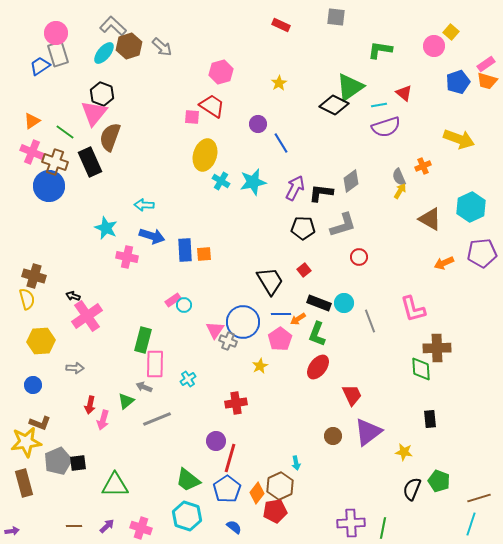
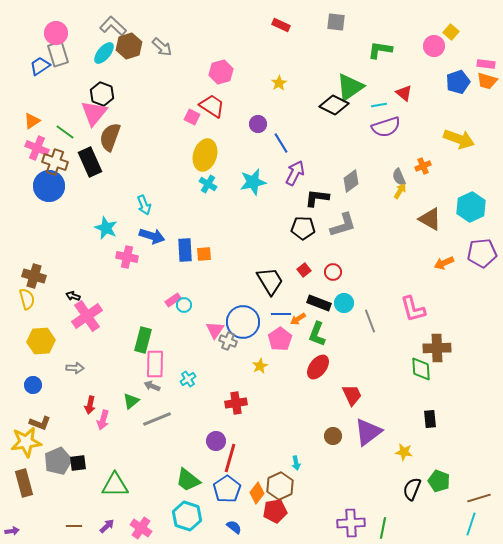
gray square at (336, 17): moved 5 px down
pink rectangle at (486, 64): rotated 42 degrees clockwise
pink square at (192, 117): rotated 21 degrees clockwise
pink cross at (32, 152): moved 5 px right, 4 px up
cyan cross at (221, 181): moved 13 px left, 3 px down
purple arrow at (295, 188): moved 15 px up
black L-shape at (321, 193): moved 4 px left, 5 px down
cyan arrow at (144, 205): rotated 114 degrees counterclockwise
red circle at (359, 257): moved 26 px left, 15 px down
gray arrow at (144, 387): moved 8 px right, 1 px up
green triangle at (126, 401): moved 5 px right
pink cross at (141, 528): rotated 15 degrees clockwise
